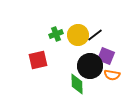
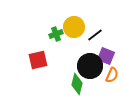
yellow circle: moved 4 px left, 8 px up
orange semicircle: rotated 77 degrees counterclockwise
green diamond: rotated 15 degrees clockwise
